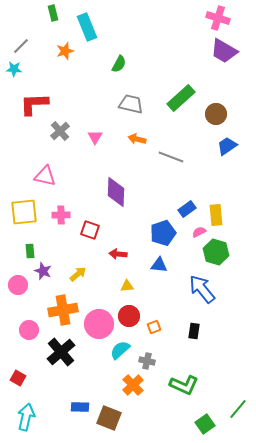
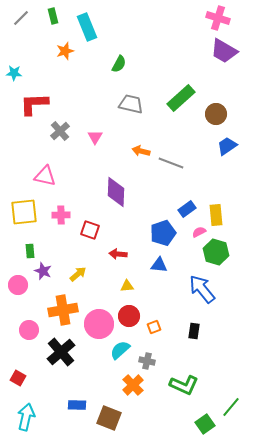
green rectangle at (53, 13): moved 3 px down
gray line at (21, 46): moved 28 px up
cyan star at (14, 69): moved 4 px down
orange arrow at (137, 139): moved 4 px right, 12 px down
gray line at (171, 157): moved 6 px down
blue rectangle at (80, 407): moved 3 px left, 2 px up
green line at (238, 409): moved 7 px left, 2 px up
